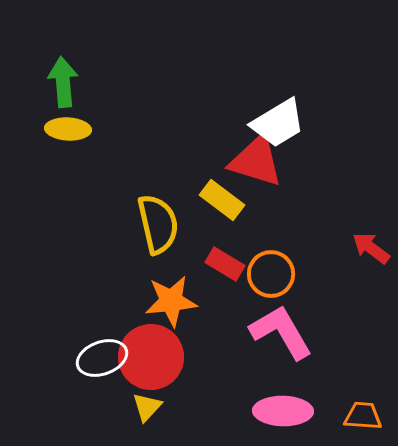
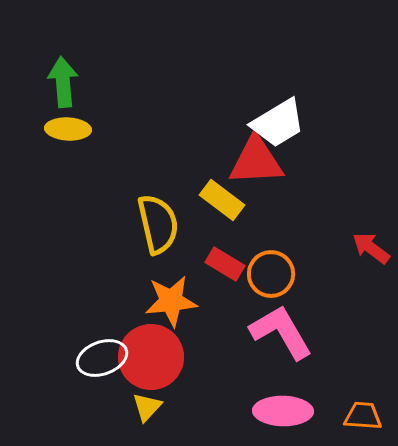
red triangle: rotated 20 degrees counterclockwise
